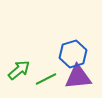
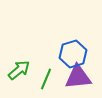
green line: rotated 40 degrees counterclockwise
